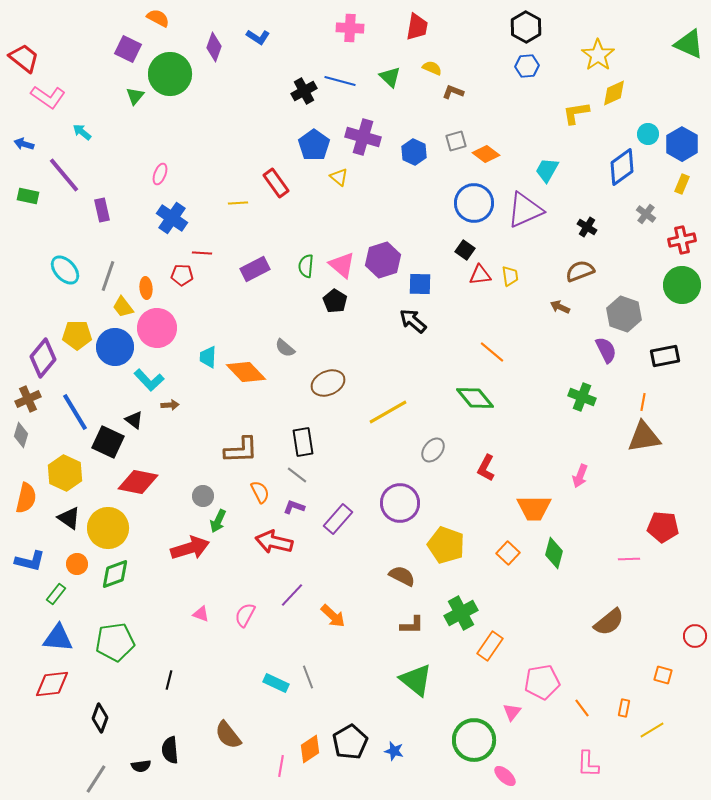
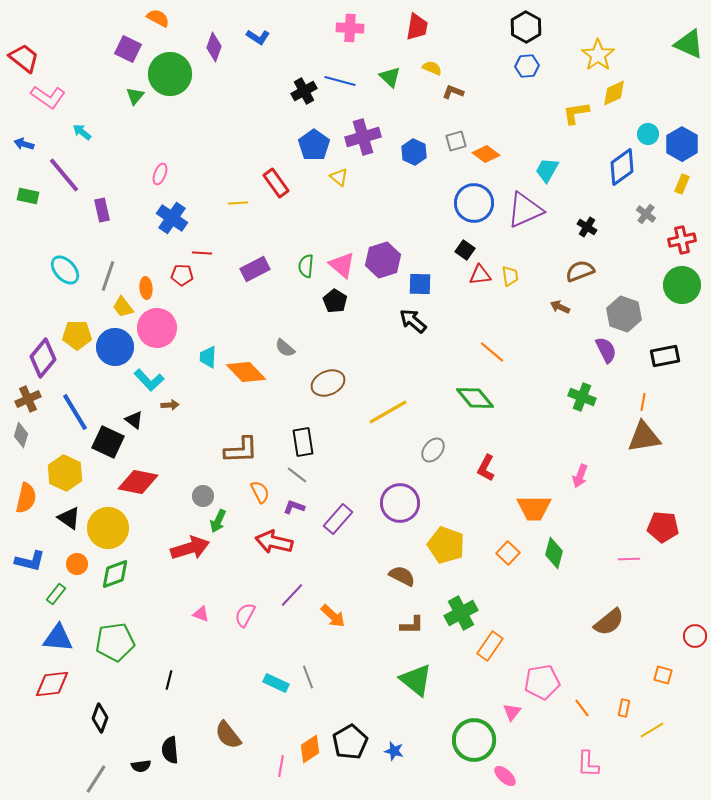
purple cross at (363, 137): rotated 32 degrees counterclockwise
